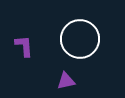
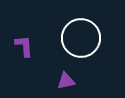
white circle: moved 1 px right, 1 px up
